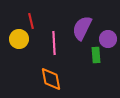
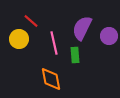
red line: rotated 35 degrees counterclockwise
purple circle: moved 1 px right, 3 px up
pink line: rotated 10 degrees counterclockwise
green rectangle: moved 21 px left
